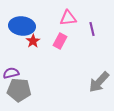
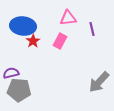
blue ellipse: moved 1 px right
